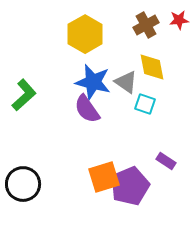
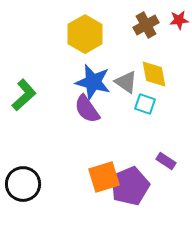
yellow diamond: moved 2 px right, 7 px down
